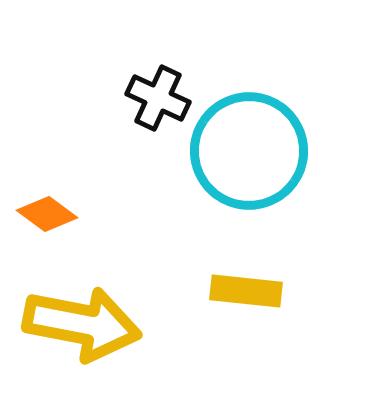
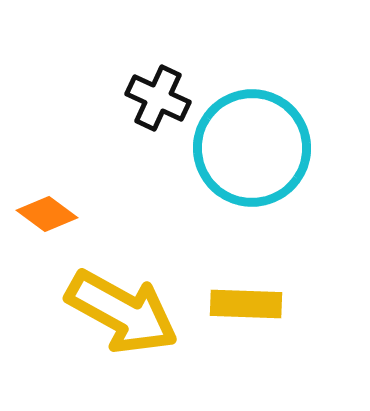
cyan circle: moved 3 px right, 3 px up
yellow rectangle: moved 13 px down; rotated 4 degrees counterclockwise
yellow arrow: moved 40 px right, 12 px up; rotated 18 degrees clockwise
